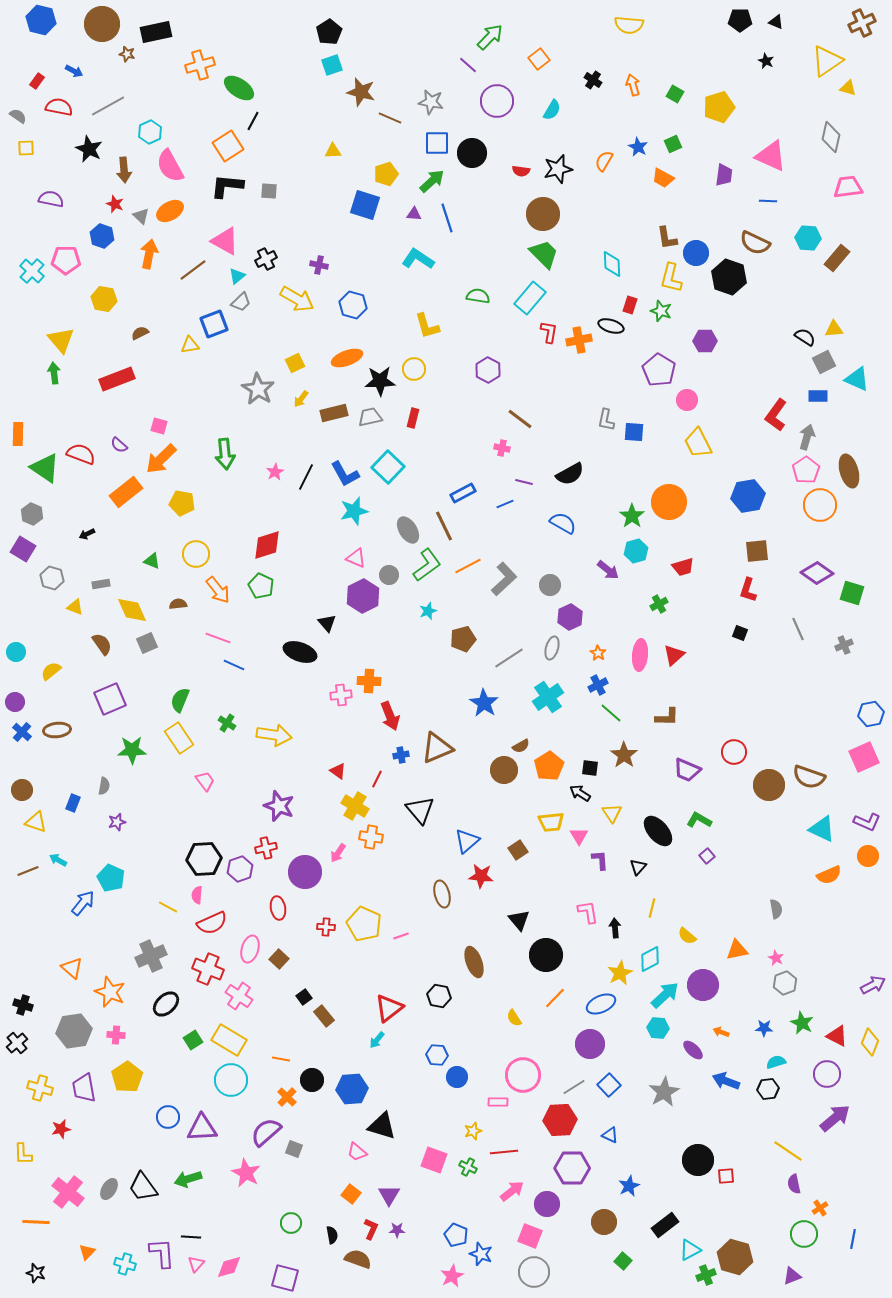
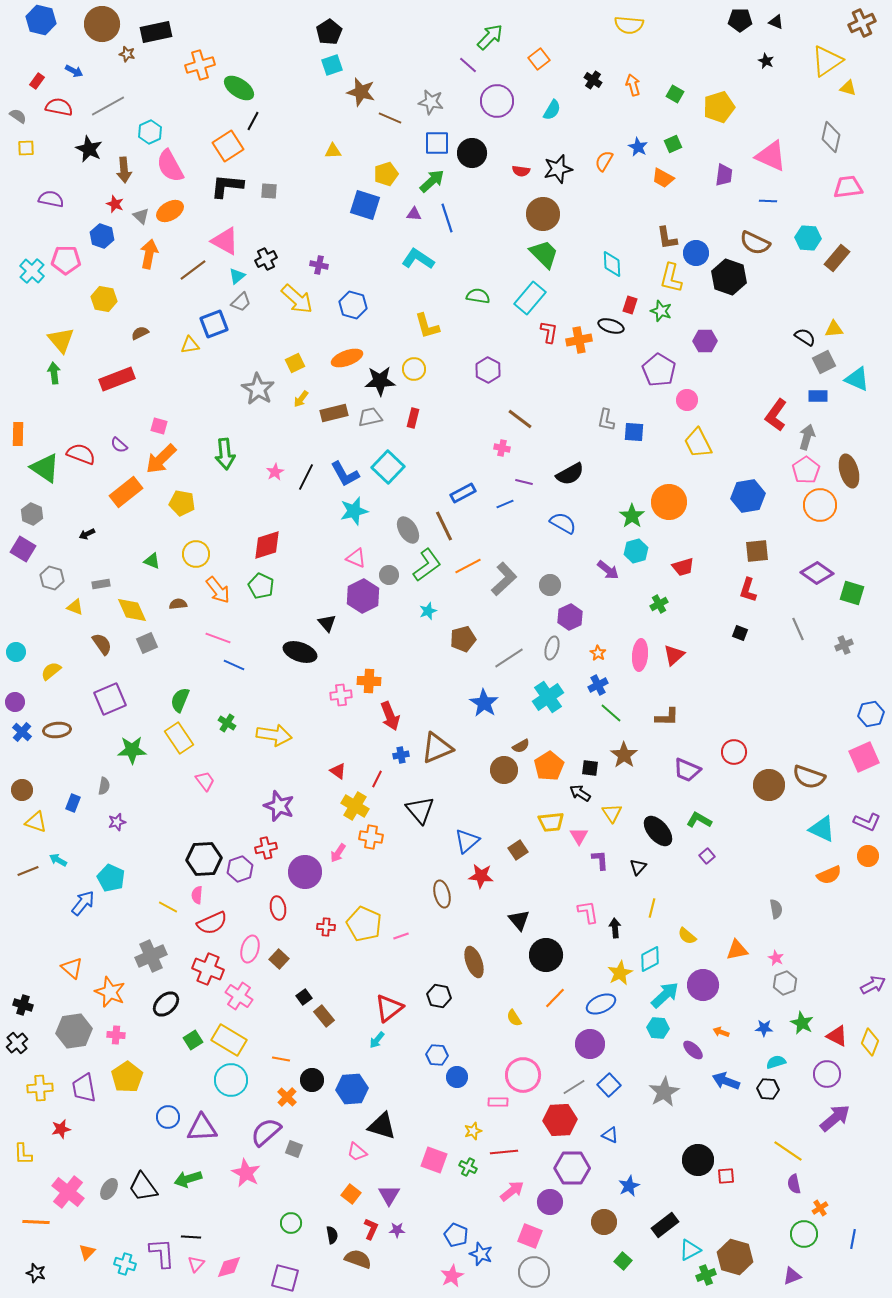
yellow arrow at (297, 299): rotated 12 degrees clockwise
yellow cross at (40, 1088): rotated 20 degrees counterclockwise
black hexagon at (768, 1089): rotated 10 degrees clockwise
purple circle at (547, 1204): moved 3 px right, 2 px up
